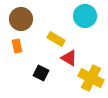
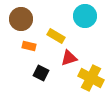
yellow rectangle: moved 3 px up
orange rectangle: moved 12 px right; rotated 64 degrees counterclockwise
red triangle: rotated 48 degrees counterclockwise
